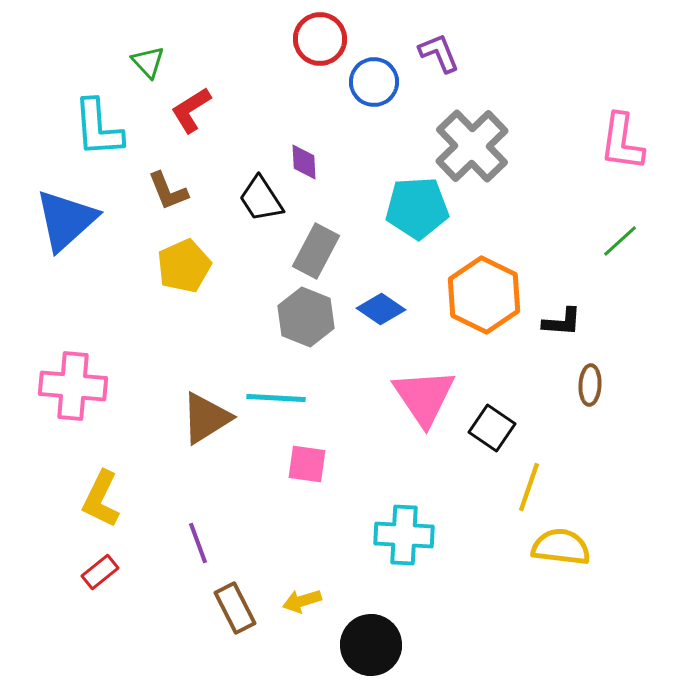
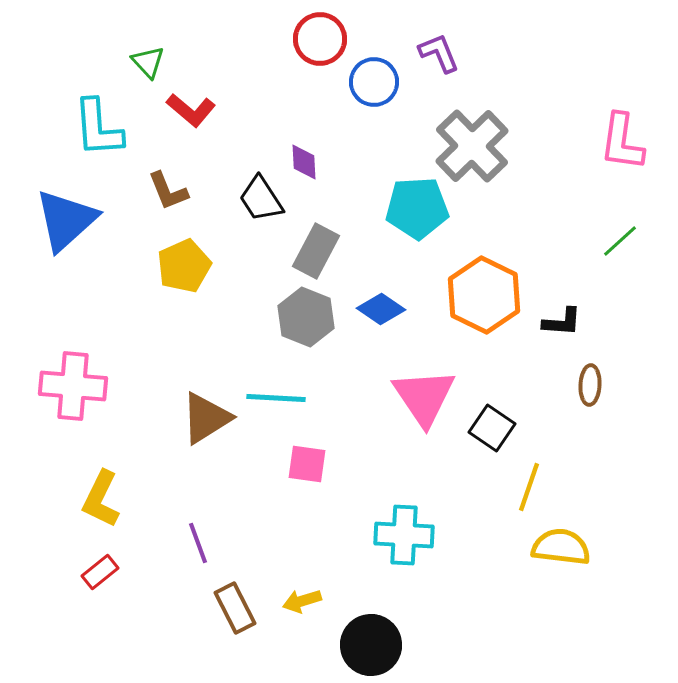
red L-shape: rotated 108 degrees counterclockwise
